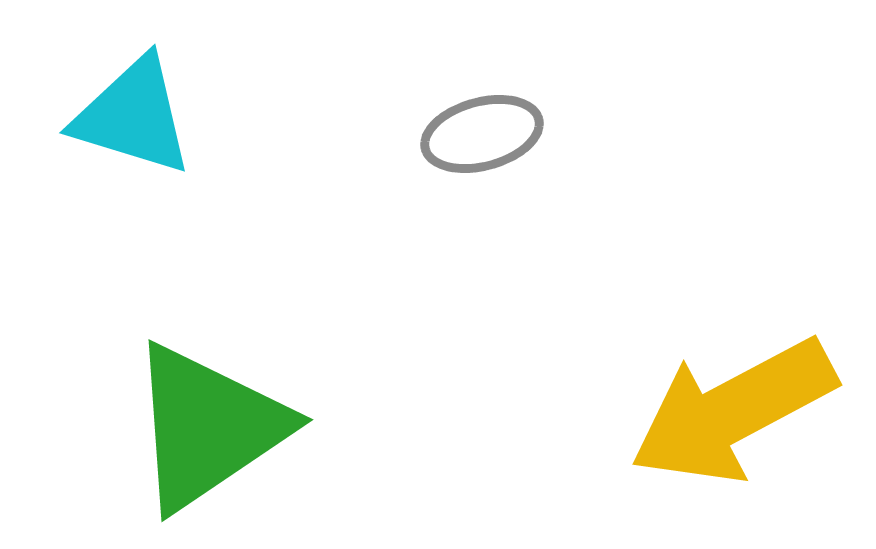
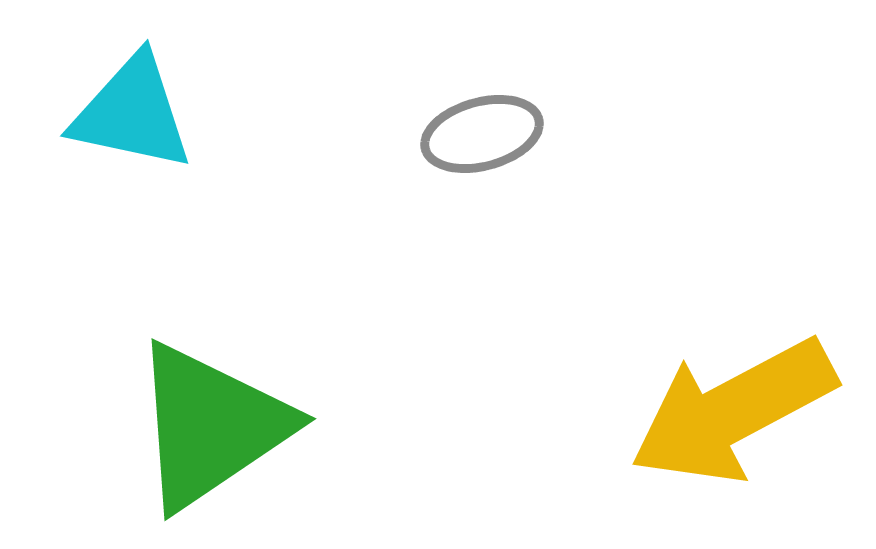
cyan triangle: moved 1 px left, 3 px up; rotated 5 degrees counterclockwise
green triangle: moved 3 px right, 1 px up
